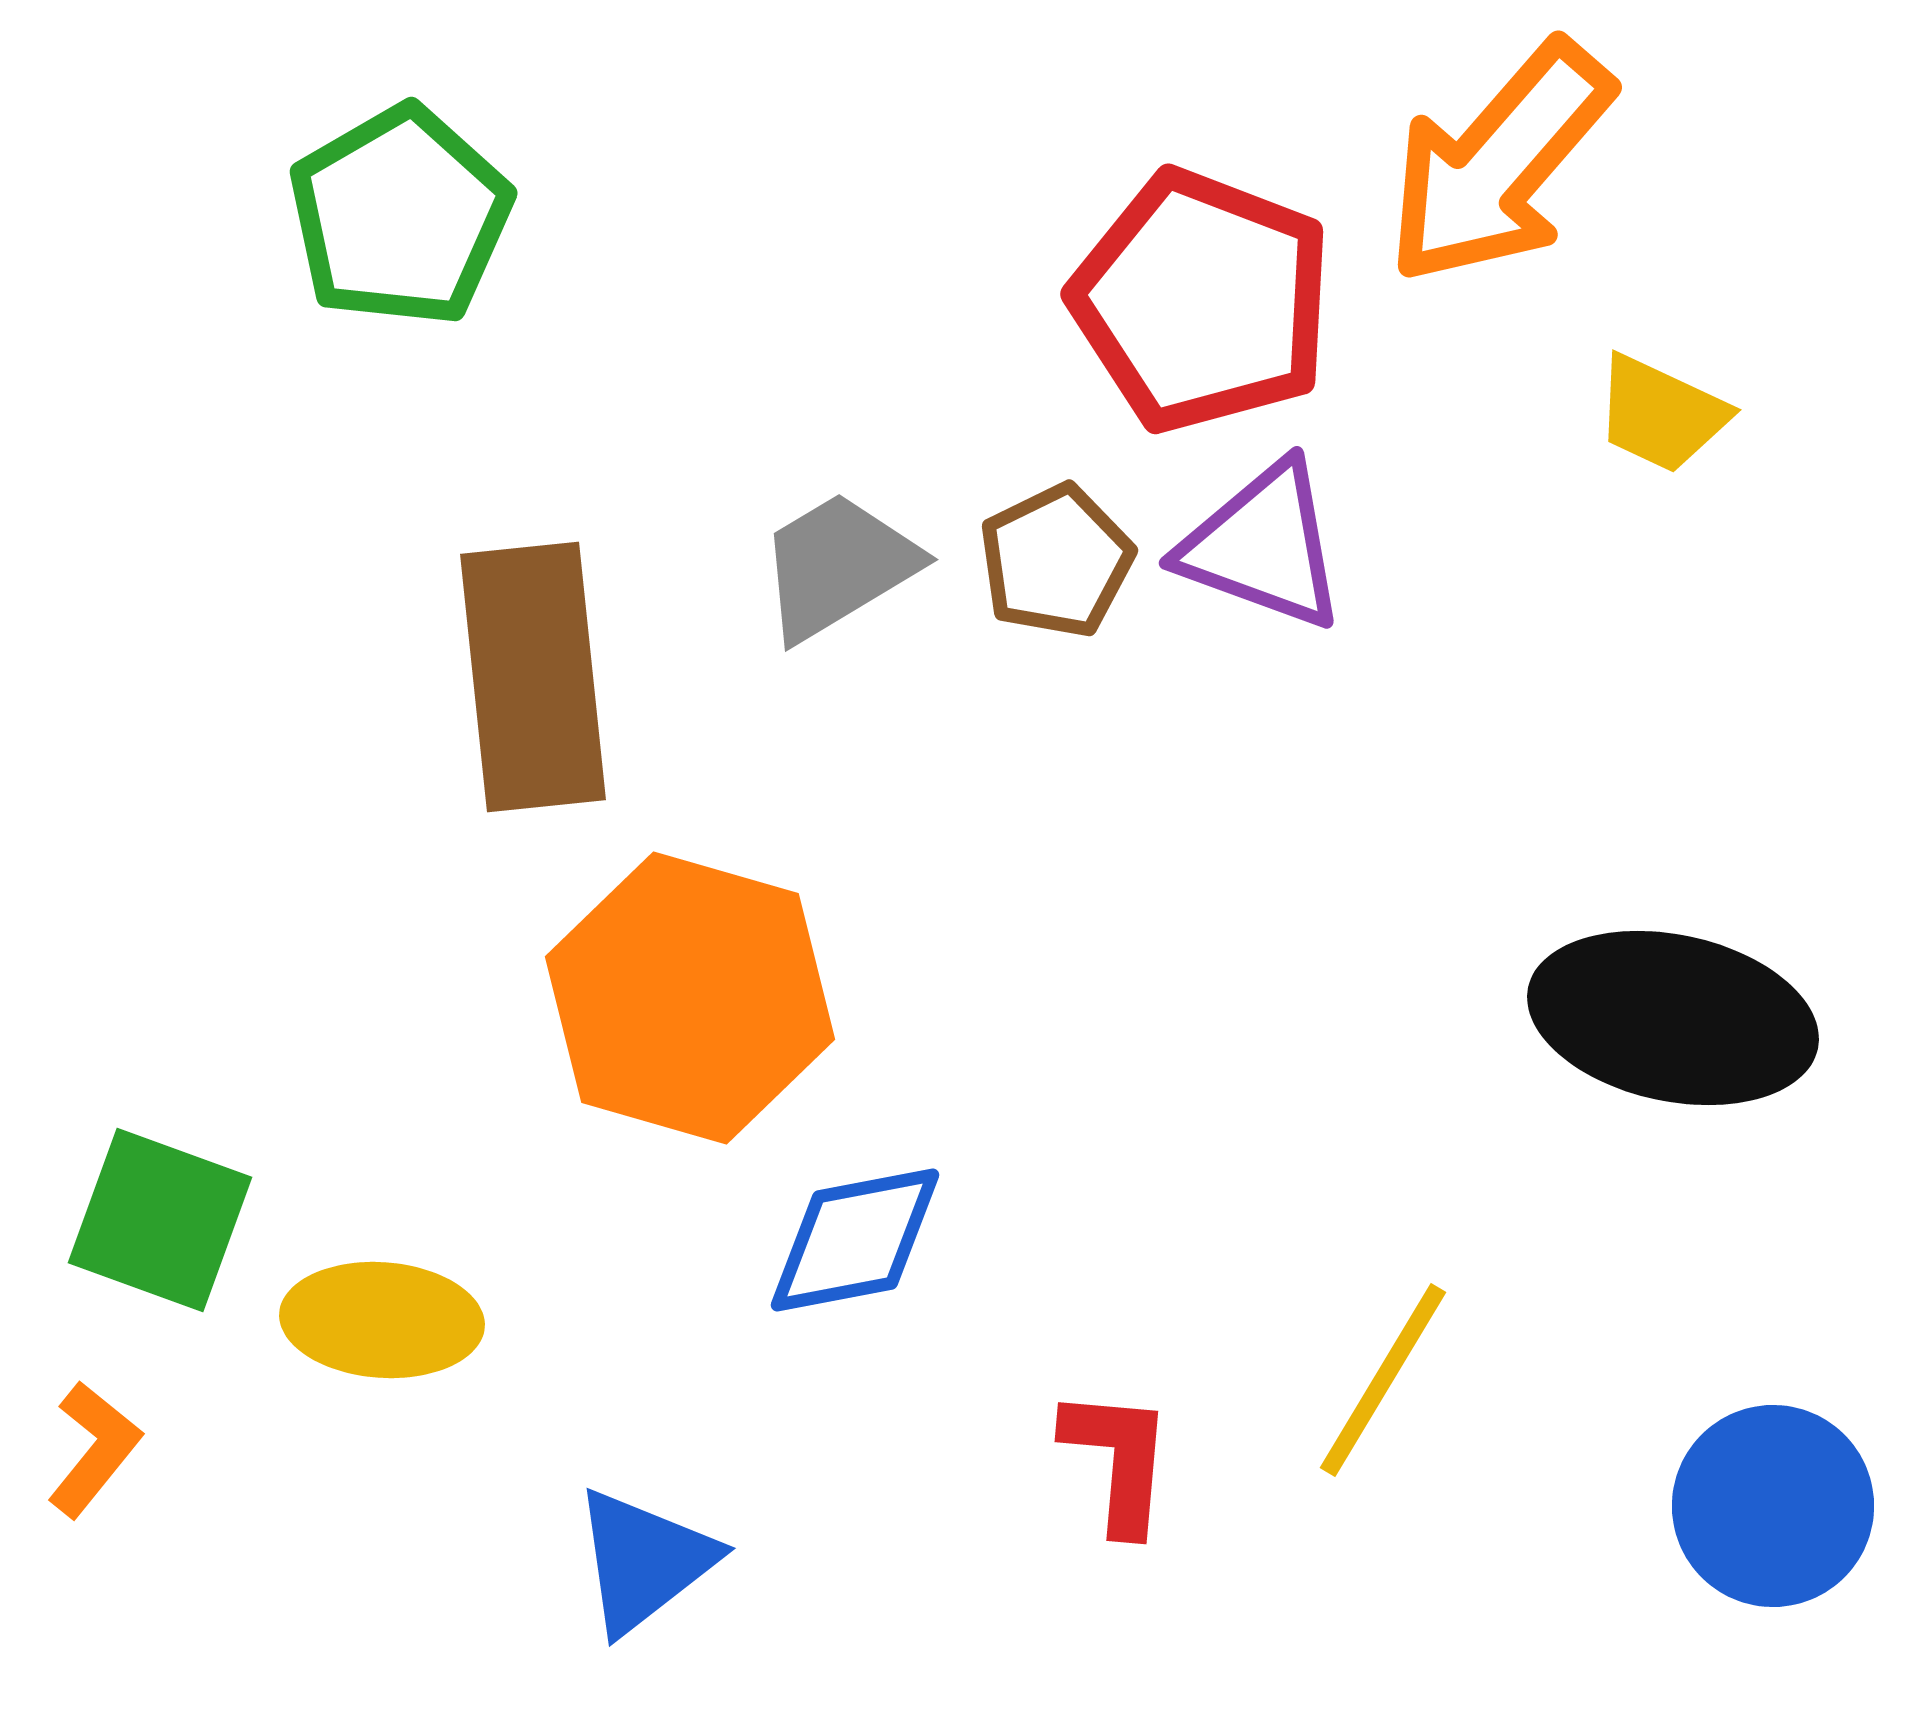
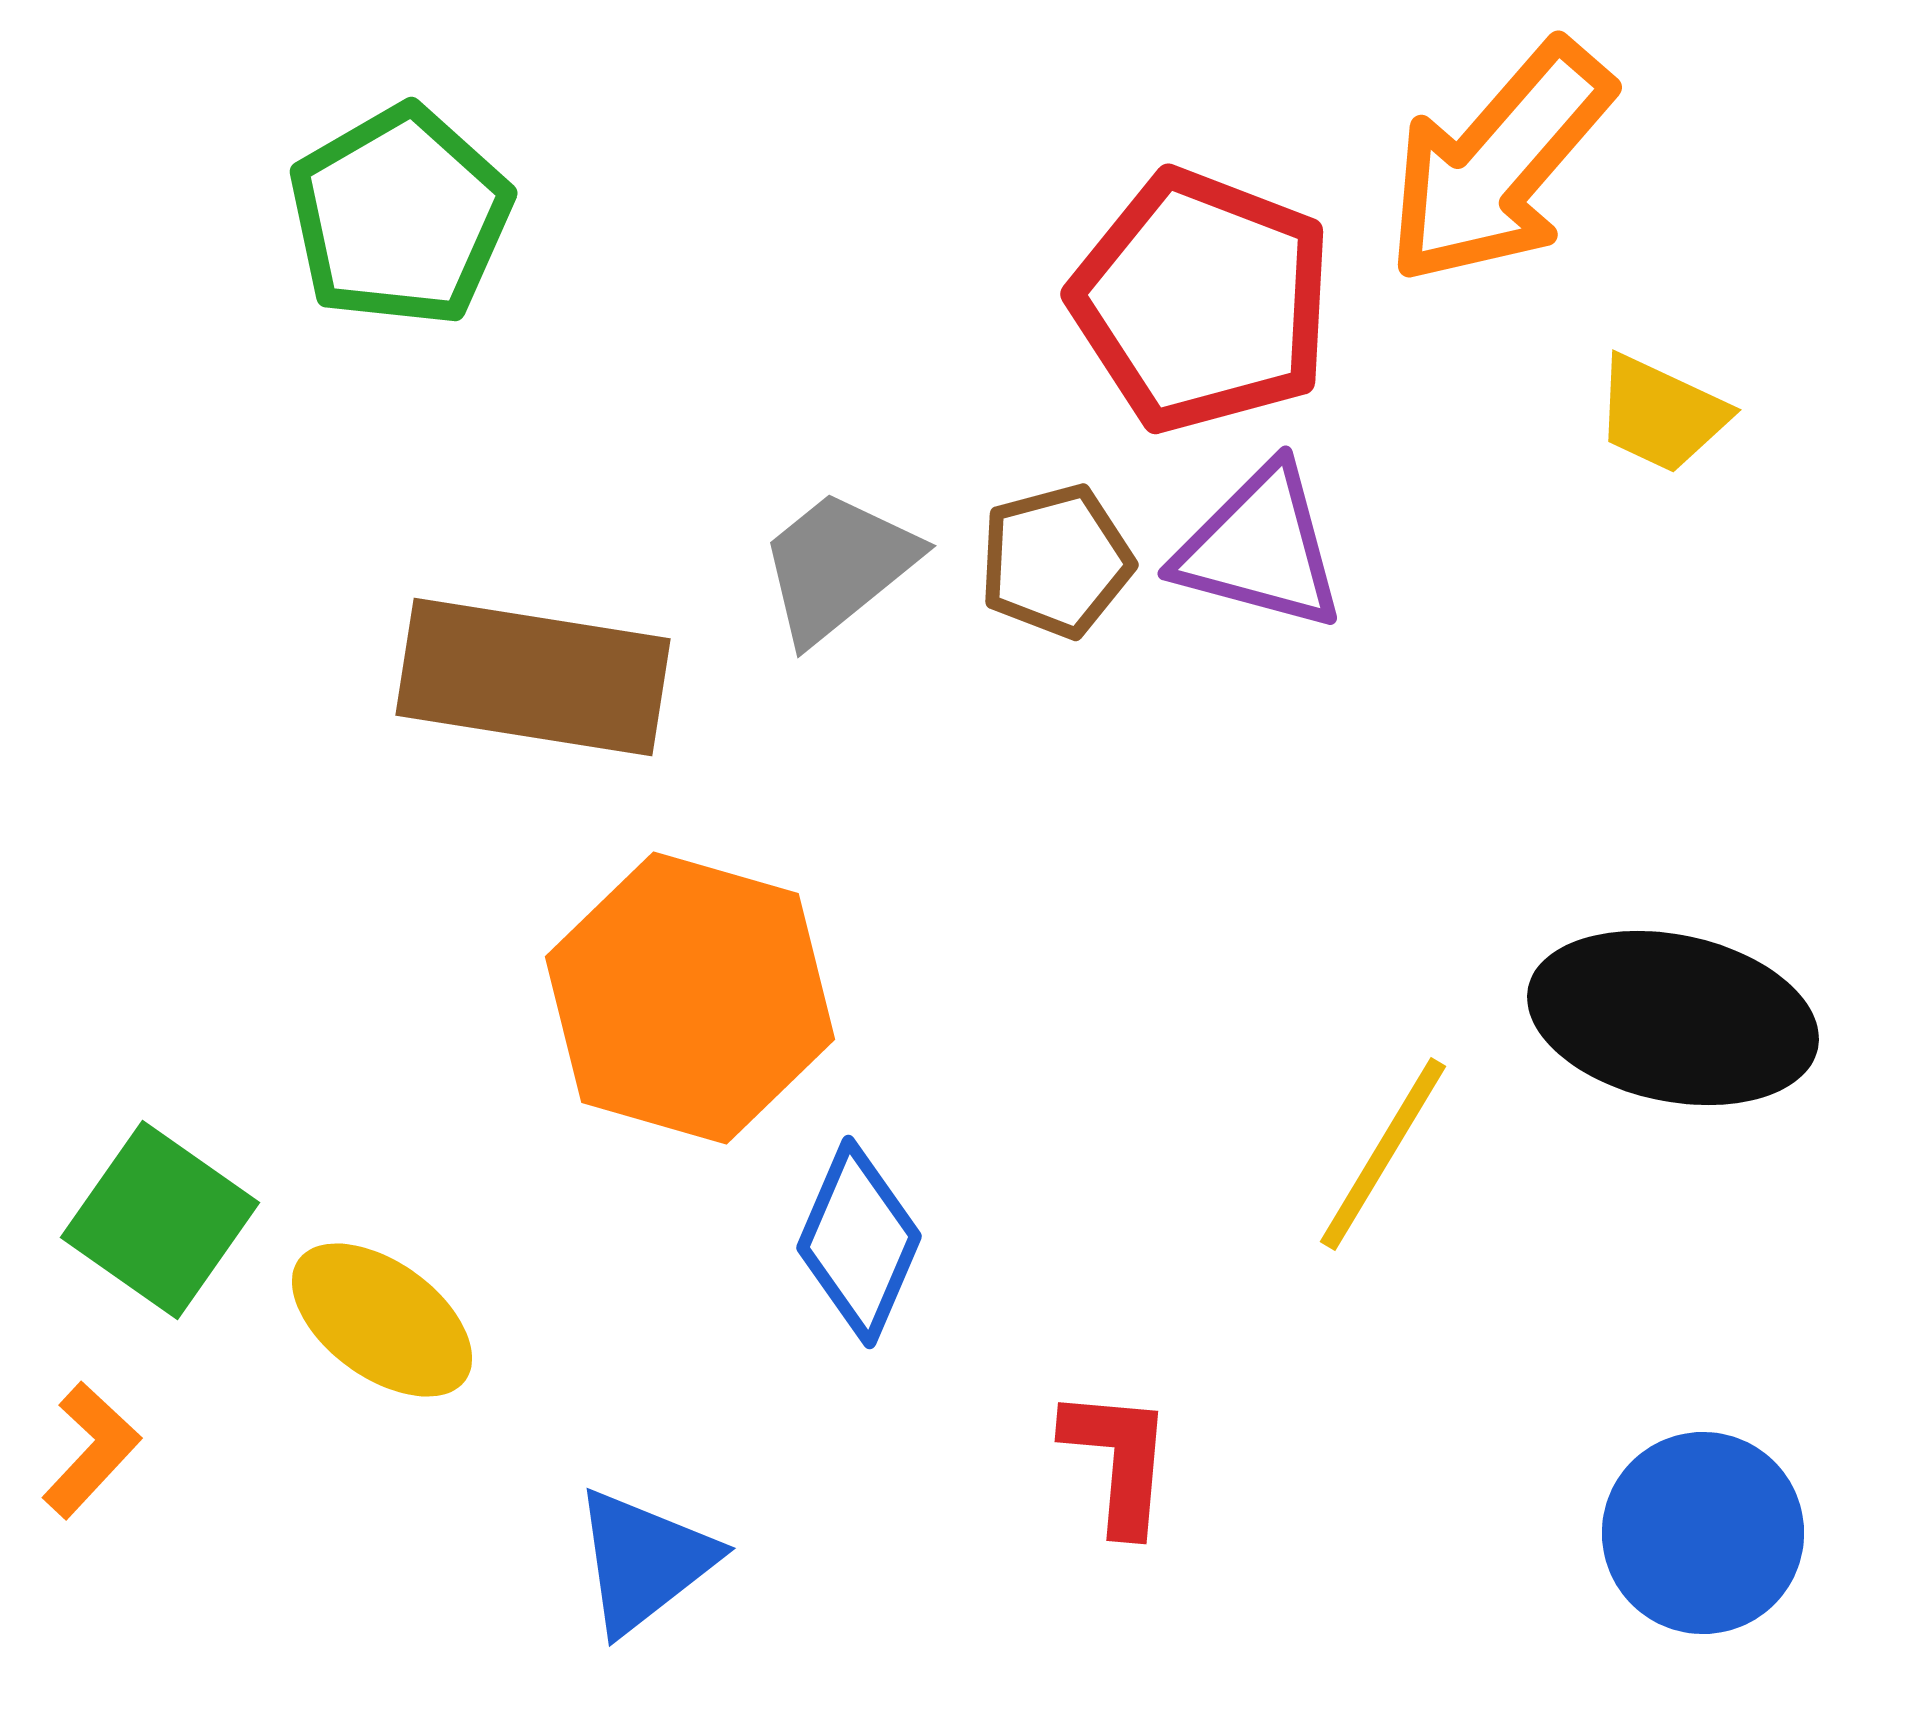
purple triangle: moved 3 px left, 2 px down; rotated 5 degrees counterclockwise
brown pentagon: rotated 11 degrees clockwise
gray trapezoid: rotated 8 degrees counterclockwise
brown rectangle: rotated 75 degrees counterclockwise
green square: rotated 15 degrees clockwise
blue diamond: moved 4 px right, 2 px down; rotated 56 degrees counterclockwise
yellow ellipse: rotated 32 degrees clockwise
yellow line: moved 226 px up
orange L-shape: moved 3 px left, 1 px down; rotated 4 degrees clockwise
blue circle: moved 70 px left, 27 px down
